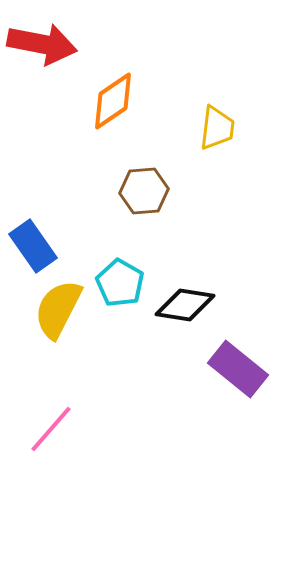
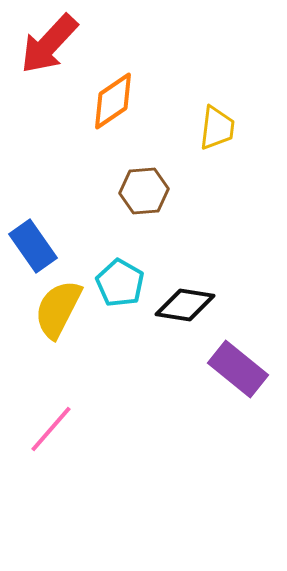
red arrow: moved 7 px right; rotated 122 degrees clockwise
